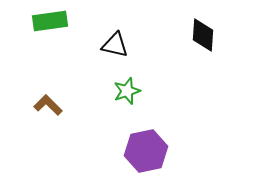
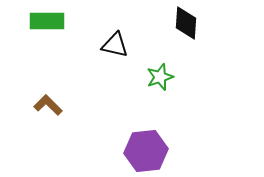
green rectangle: moved 3 px left; rotated 8 degrees clockwise
black diamond: moved 17 px left, 12 px up
green star: moved 33 px right, 14 px up
purple hexagon: rotated 6 degrees clockwise
